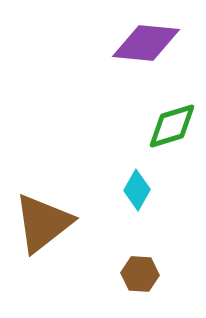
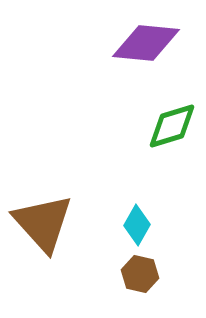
cyan diamond: moved 35 px down
brown triangle: rotated 34 degrees counterclockwise
brown hexagon: rotated 9 degrees clockwise
